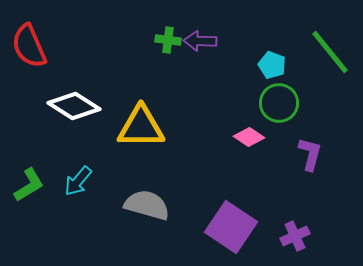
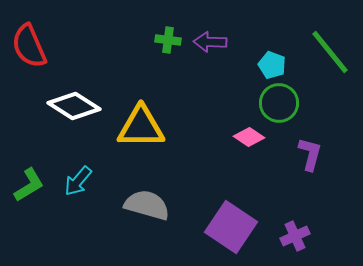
purple arrow: moved 10 px right, 1 px down
